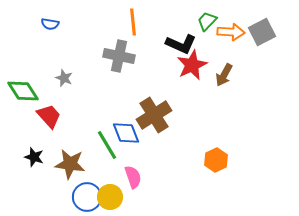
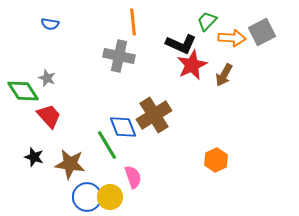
orange arrow: moved 1 px right, 6 px down
gray star: moved 17 px left
blue diamond: moved 3 px left, 6 px up
